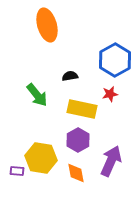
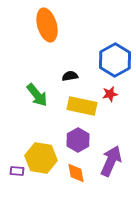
yellow rectangle: moved 3 px up
